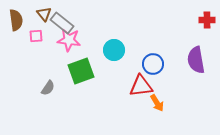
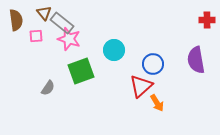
brown triangle: moved 1 px up
pink star: moved 1 px up; rotated 10 degrees clockwise
red triangle: rotated 35 degrees counterclockwise
